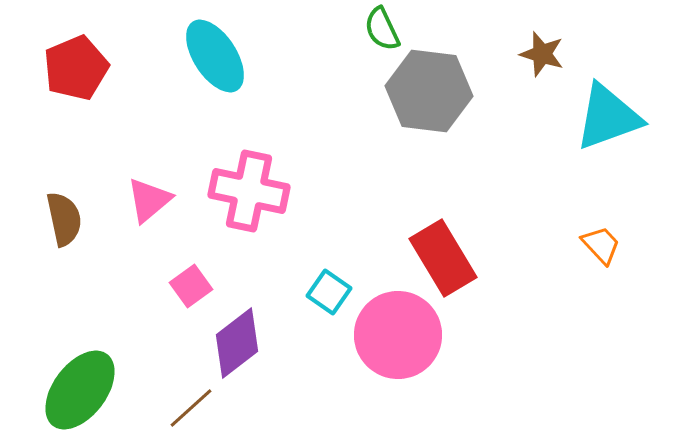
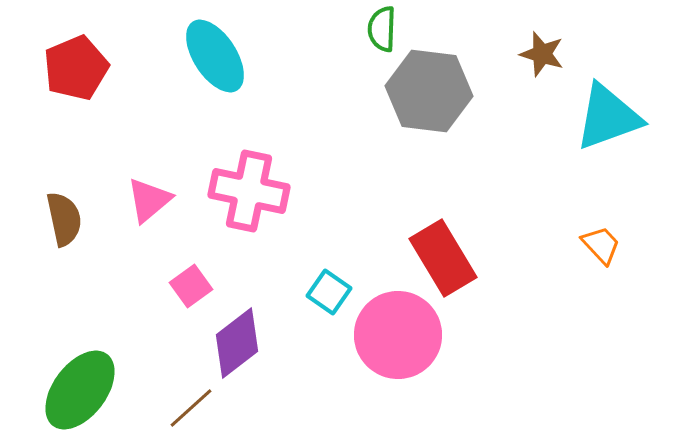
green semicircle: rotated 27 degrees clockwise
